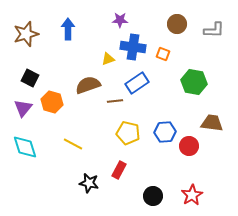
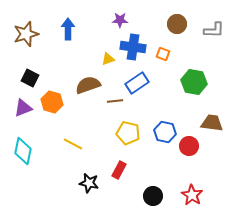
purple triangle: rotated 30 degrees clockwise
blue hexagon: rotated 15 degrees clockwise
cyan diamond: moved 2 px left, 4 px down; rotated 28 degrees clockwise
red star: rotated 10 degrees counterclockwise
